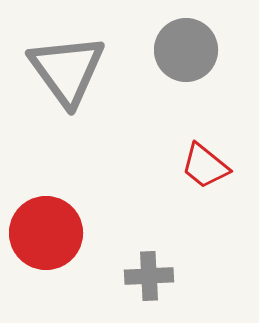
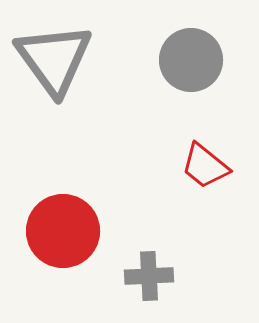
gray circle: moved 5 px right, 10 px down
gray triangle: moved 13 px left, 11 px up
red circle: moved 17 px right, 2 px up
